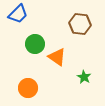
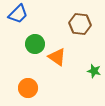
green star: moved 10 px right, 6 px up; rotated 16 degrees counterclockwise
